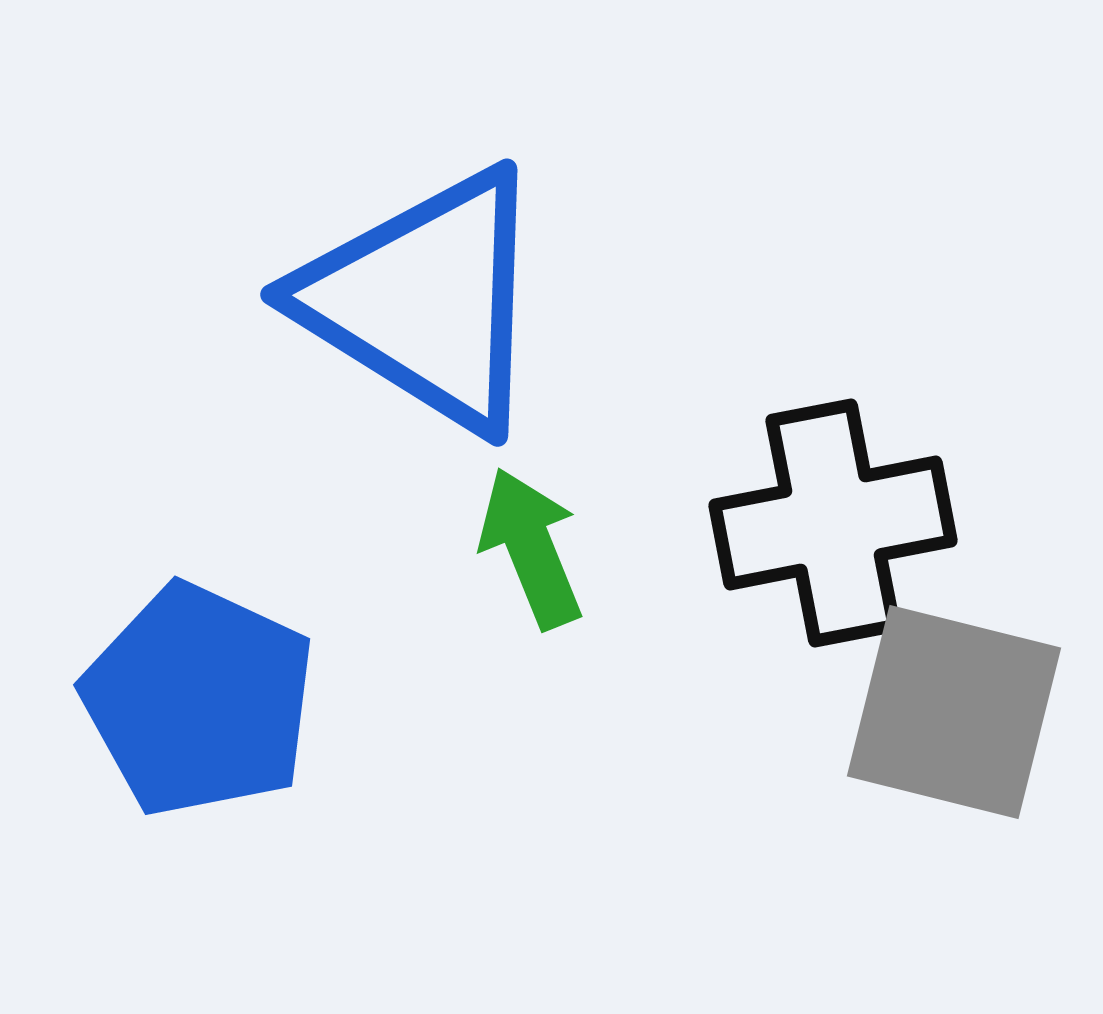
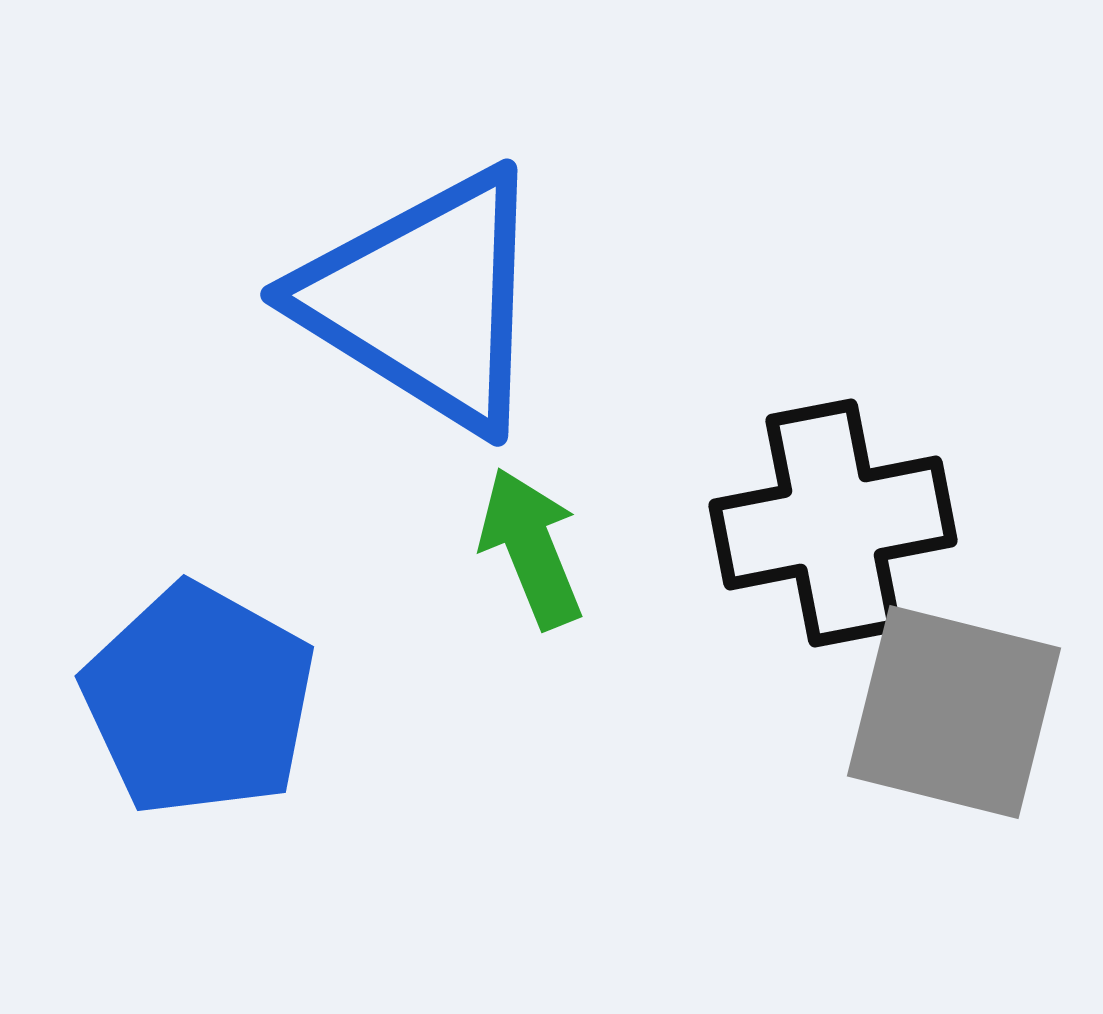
blue pentagon: rotated 4 degrees clockwise
